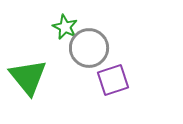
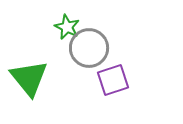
green star: moved 2 px right
green triangle: moved 1 px right, 1 px down
